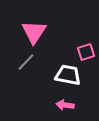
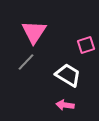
pink square: moved 7 px up
white trapezoid: rotated 20 degrees clockwise
